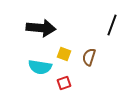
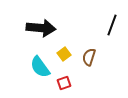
yellow square: rotated 32 degrees clockwise
cyan semicircle: rotated 45 degrees clockwise
